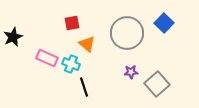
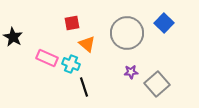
black star: rotated 18 degrees counterclockwise
